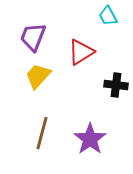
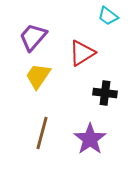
cyan trapezoid: rotated 25 degrees counterclockwise
purple trapezoid: rotated 20 degrees clockwise
red triangle: moved 1 px right, 1 px down
yellow trapezoid: rotated 8 degrees counterclockwise
black cross: moved 11 px left, 8 px down
